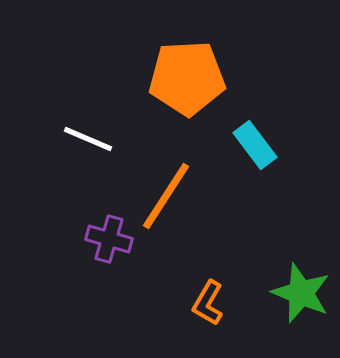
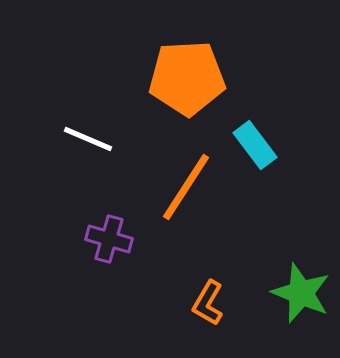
orange line: moved 20 px right, 9 px up
